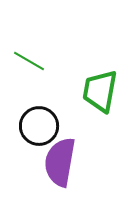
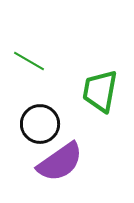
black circle: moved 1 px right, 2 px up
purple semicircle: rotated 135 degrees counterclockwise
